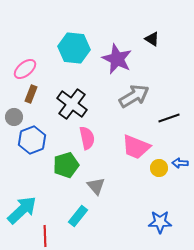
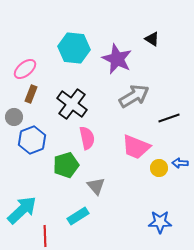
cyan rectangle: rotated 20 degrees clockwise
